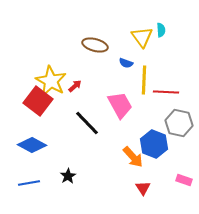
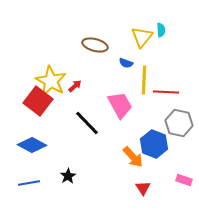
yellow triangle: rotated 15 degrees clockwise
